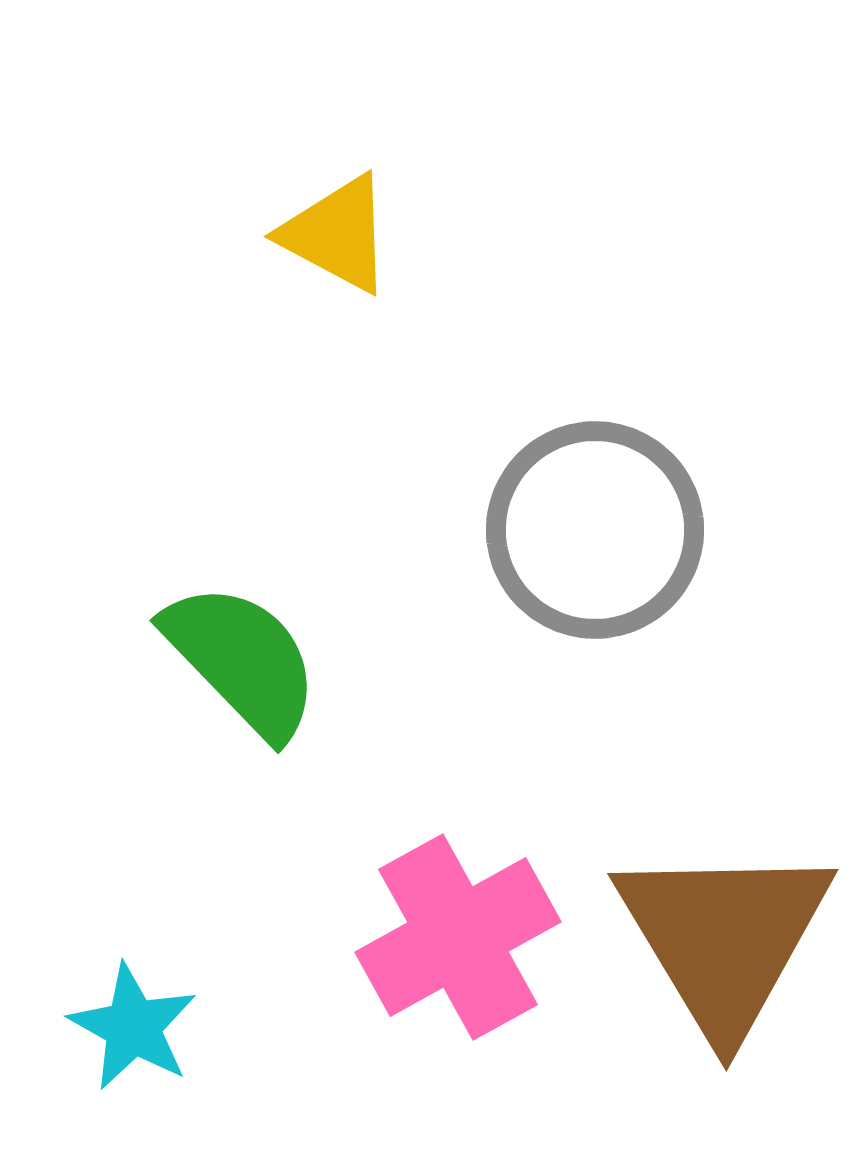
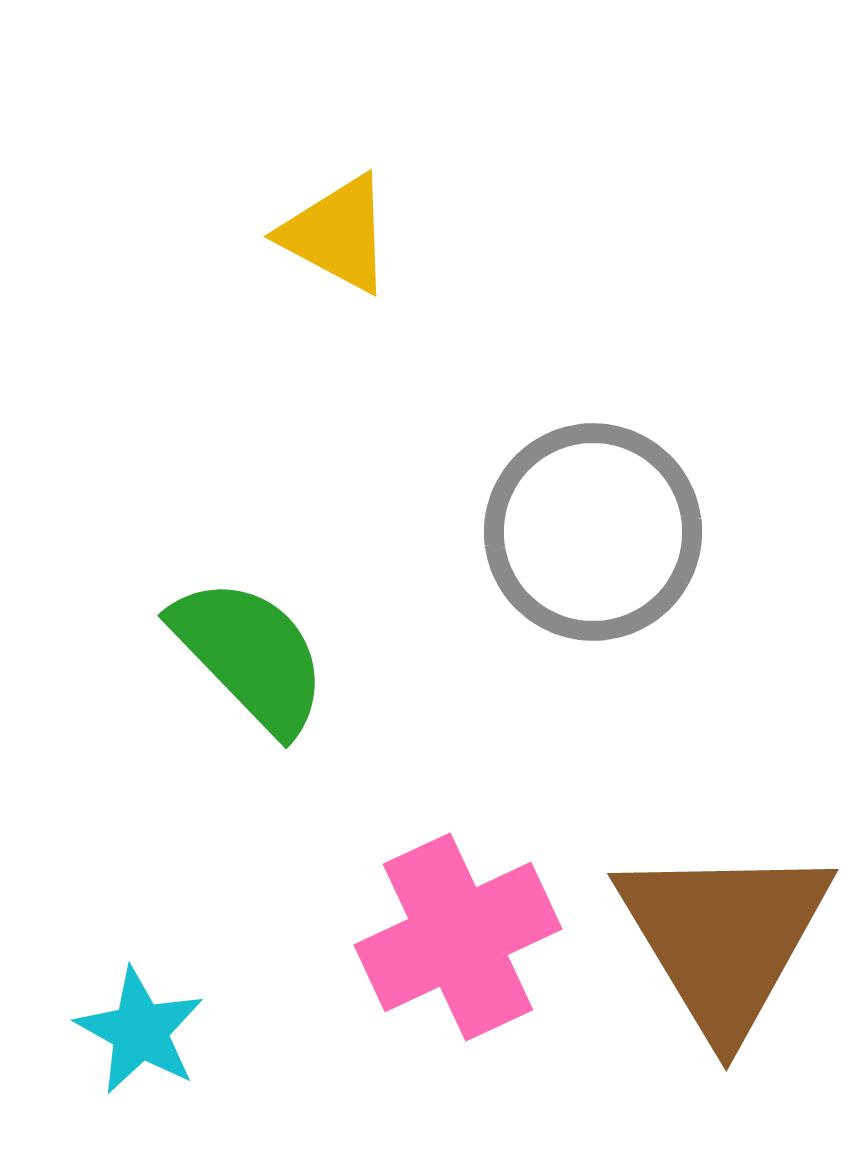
gray circle: moved 2 px left, 2 px down
green semicircle: moved 8 px right, 5 px up
pink cross: rotated 4 degrees clockwise
cyan star: moved 7 px right, 4 px down
